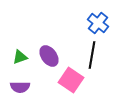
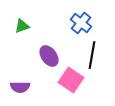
blue cross: moved 17 px left
green triangle: moved 2 px right, 31 px up
